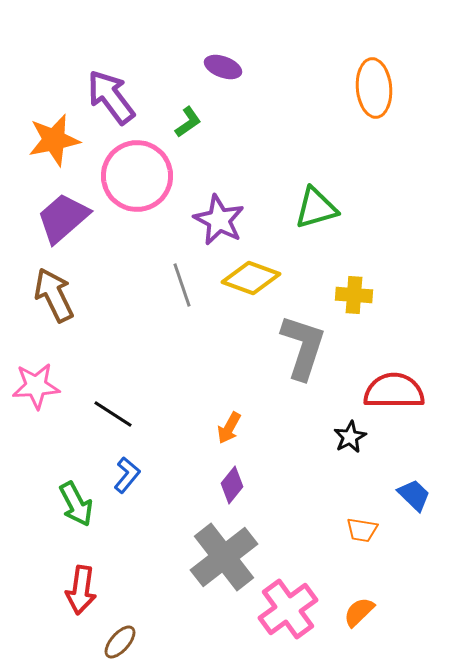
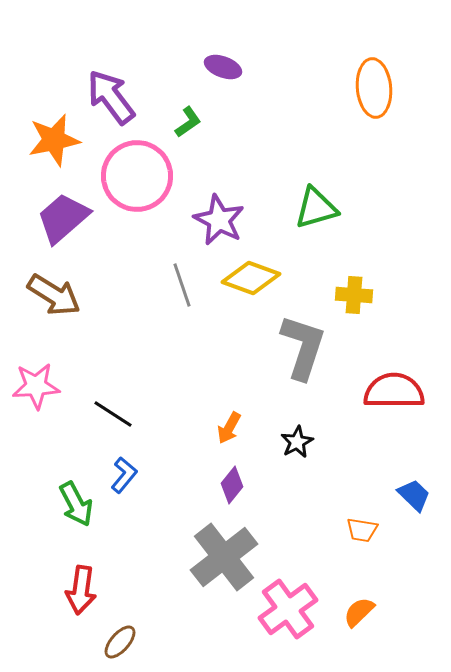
brown arrow: rotated 148 degrees clockwise
black star: moved 53 px left, 5 px down
blue L-shape: moved 3 px left
